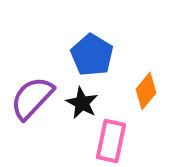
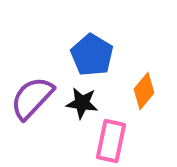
orange diamond: moved 2 px left
black star: rotated 20 degrees counterclockwise
